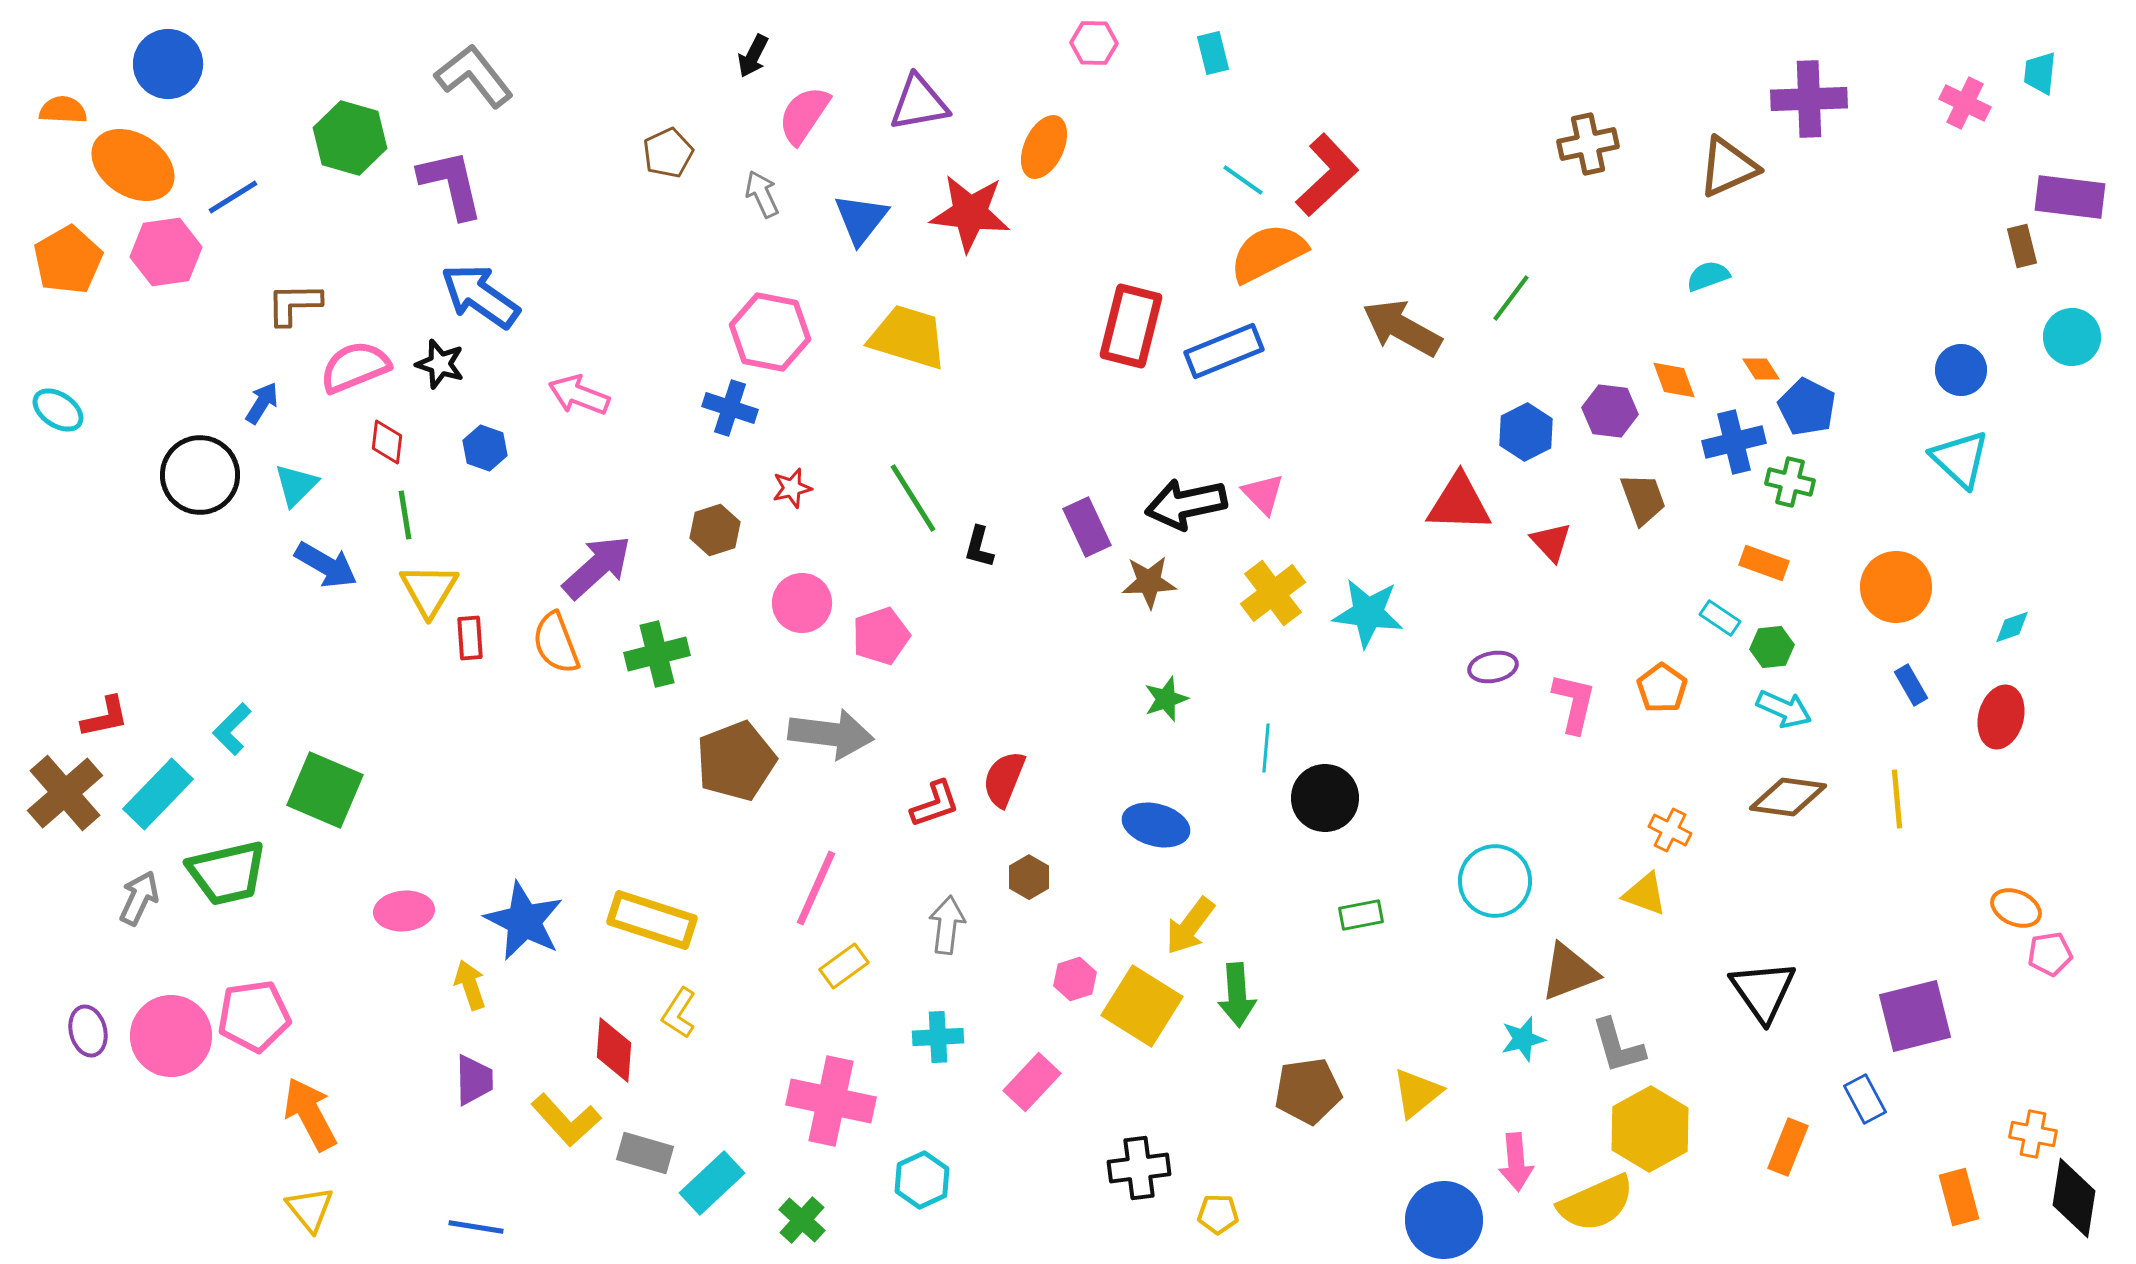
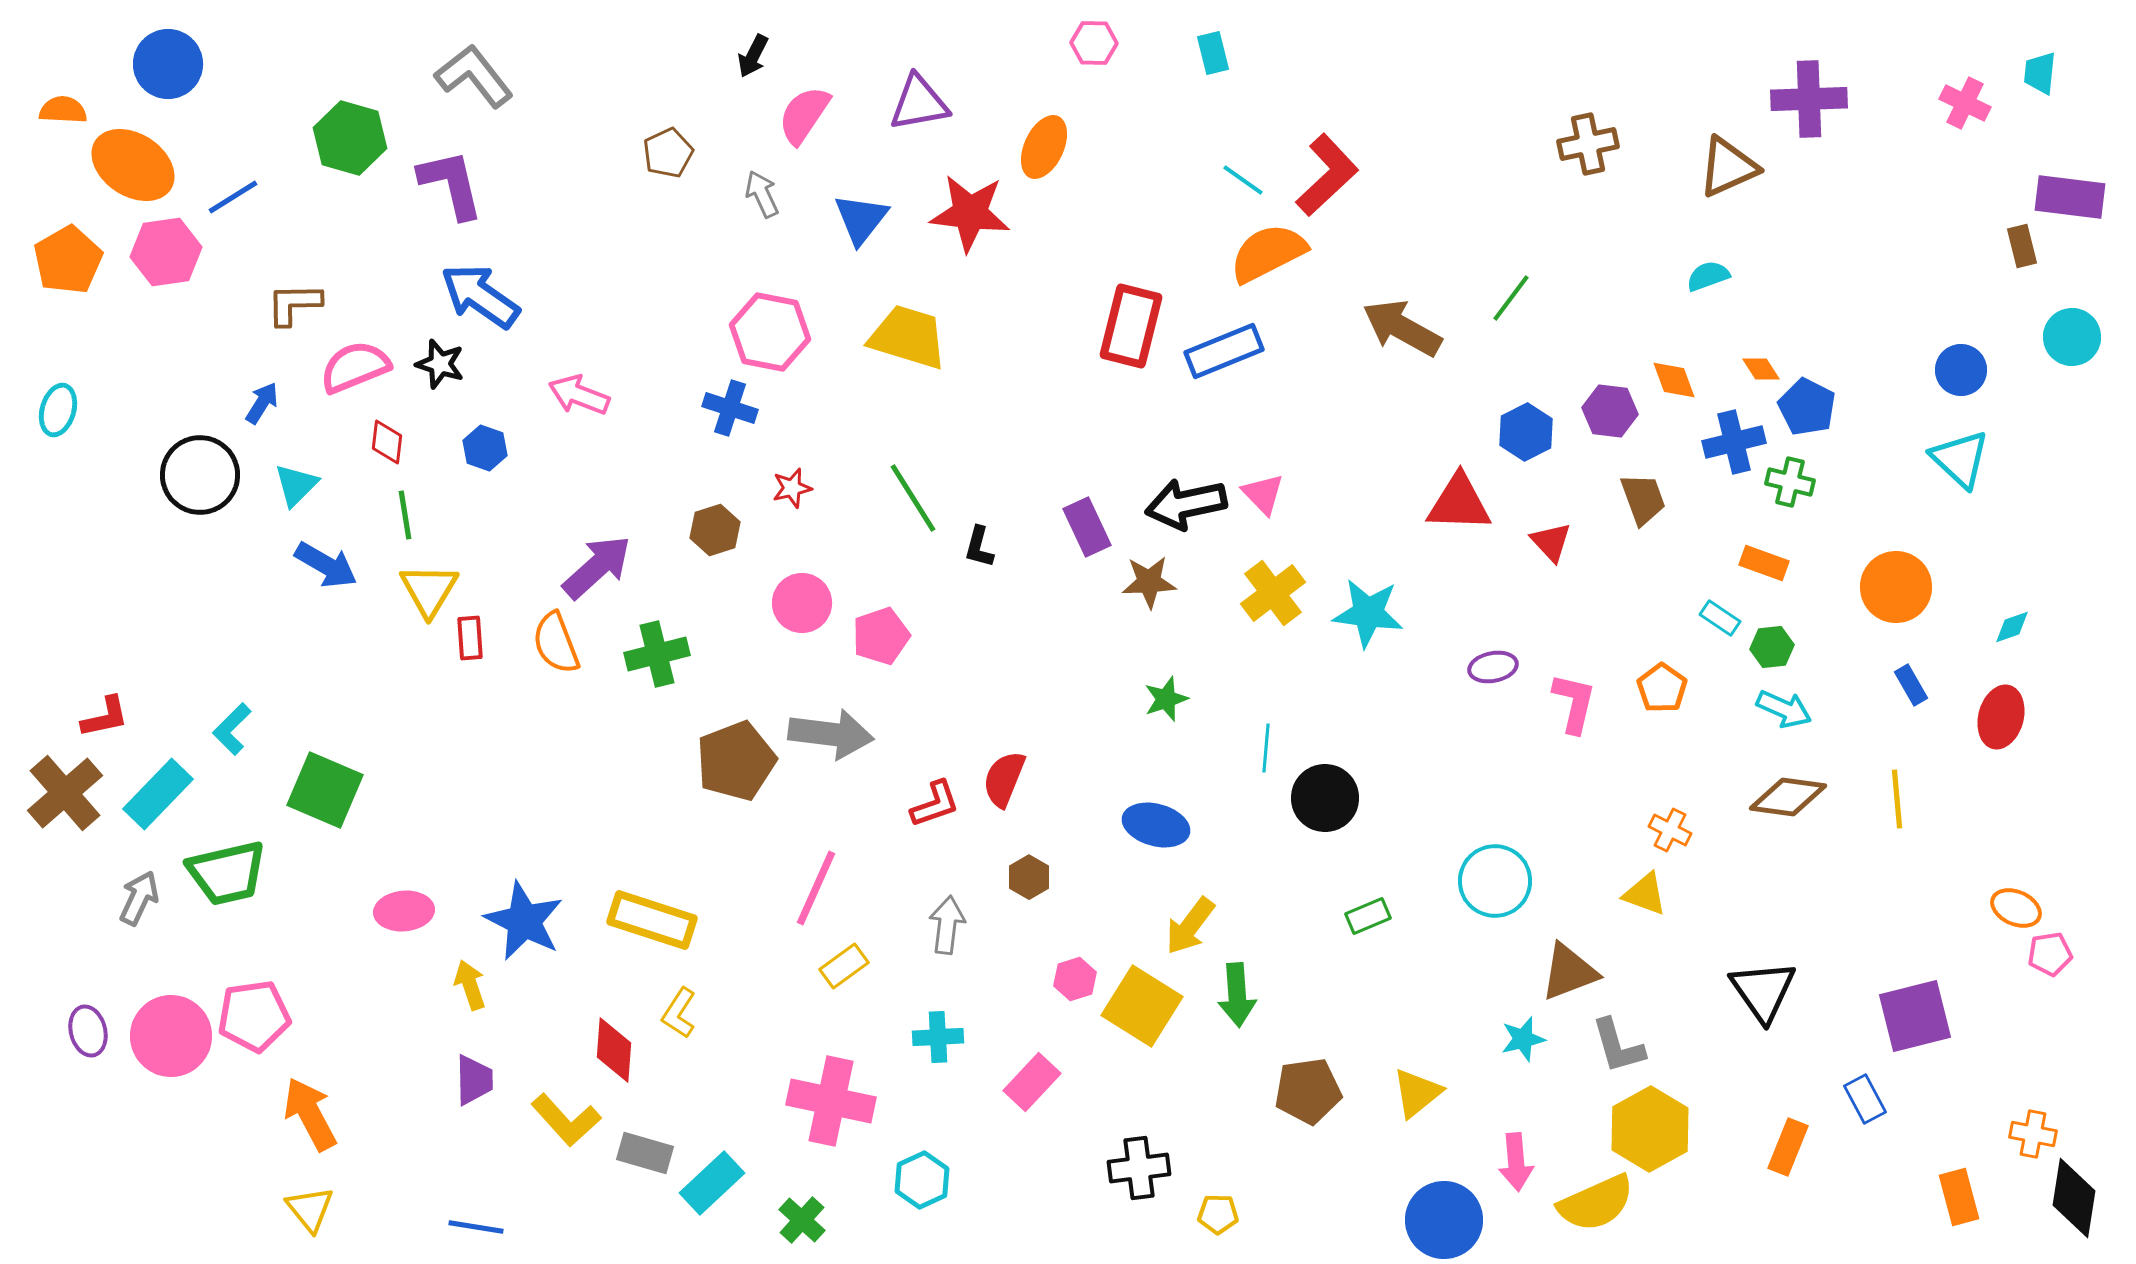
cyan ellipse at (58, 410): rotated 72 degrees clockwise
green rectangle at (1361, 915): moved 7 px right, 1 px down; rotated 12 degrees counterclockwise
